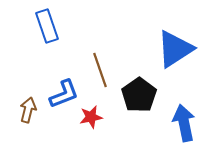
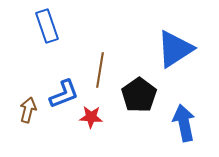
brown line: rotated 28 degrees clockwise
red star: rotated 15 degrees clockwise
